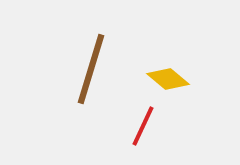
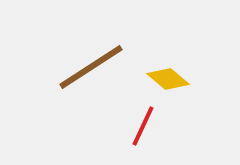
brown line: moved 2 px up; rotated 40 degrees clockwise
